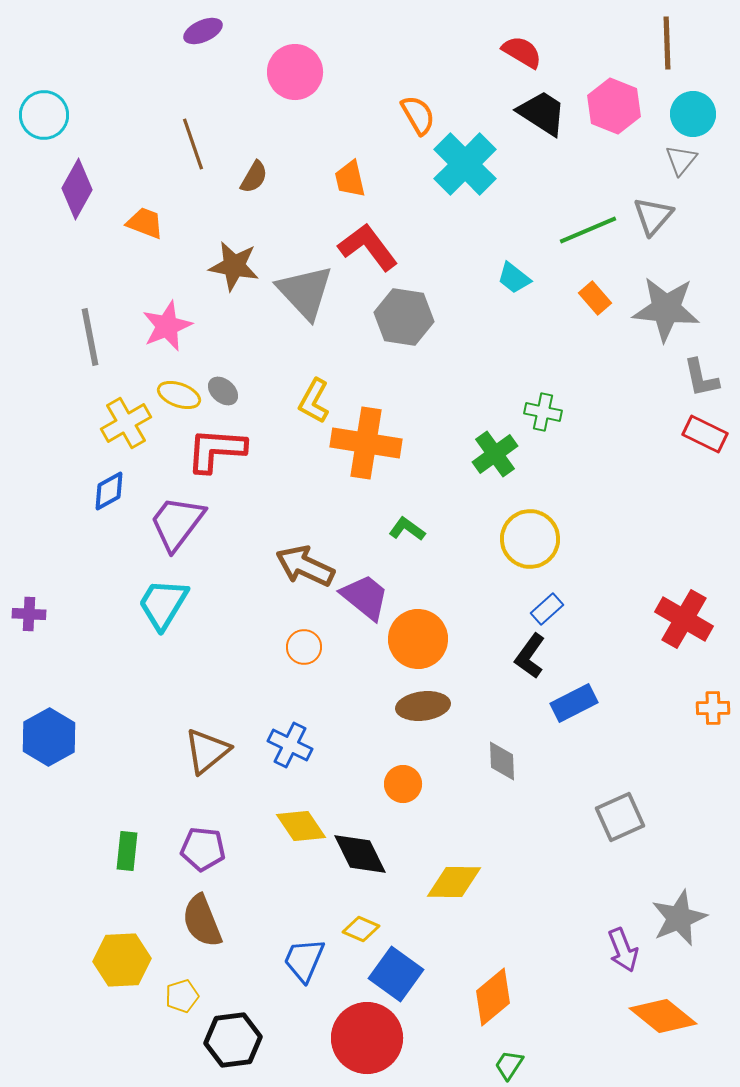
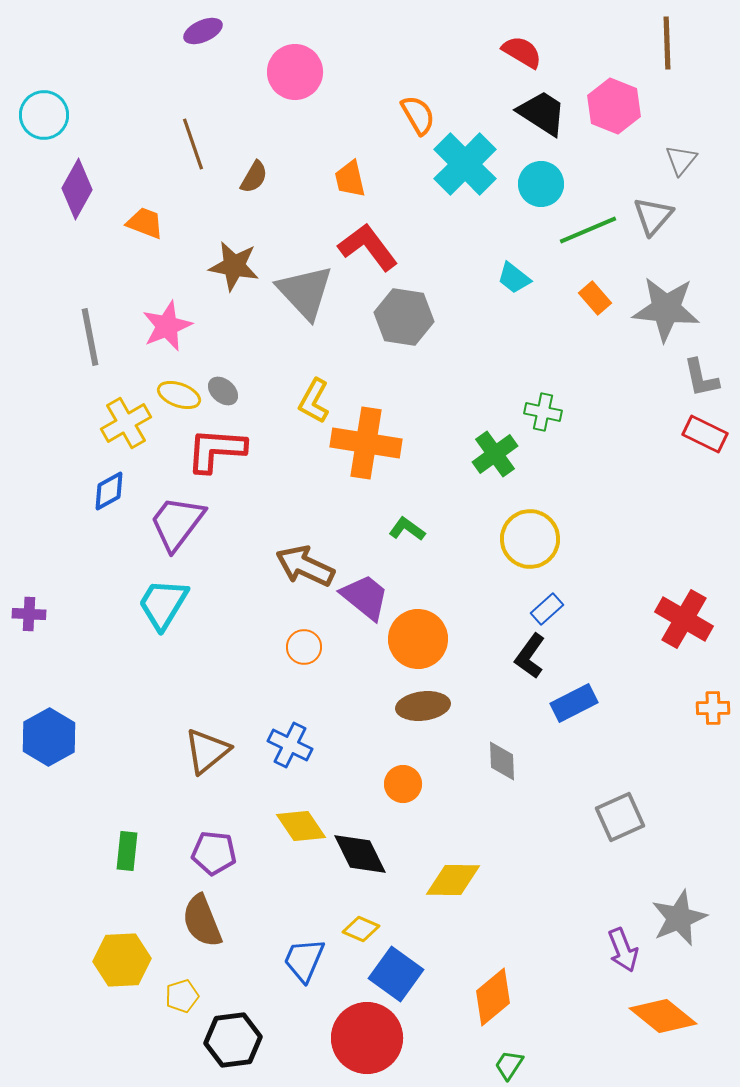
cyan circle at (693, 114): moved 152 px left, 70 px down
purple pentagon at (203, 849): moved 11 px right, 4 px down
yellow diamond at (454, 882): moved 1 px left, 2 px up
